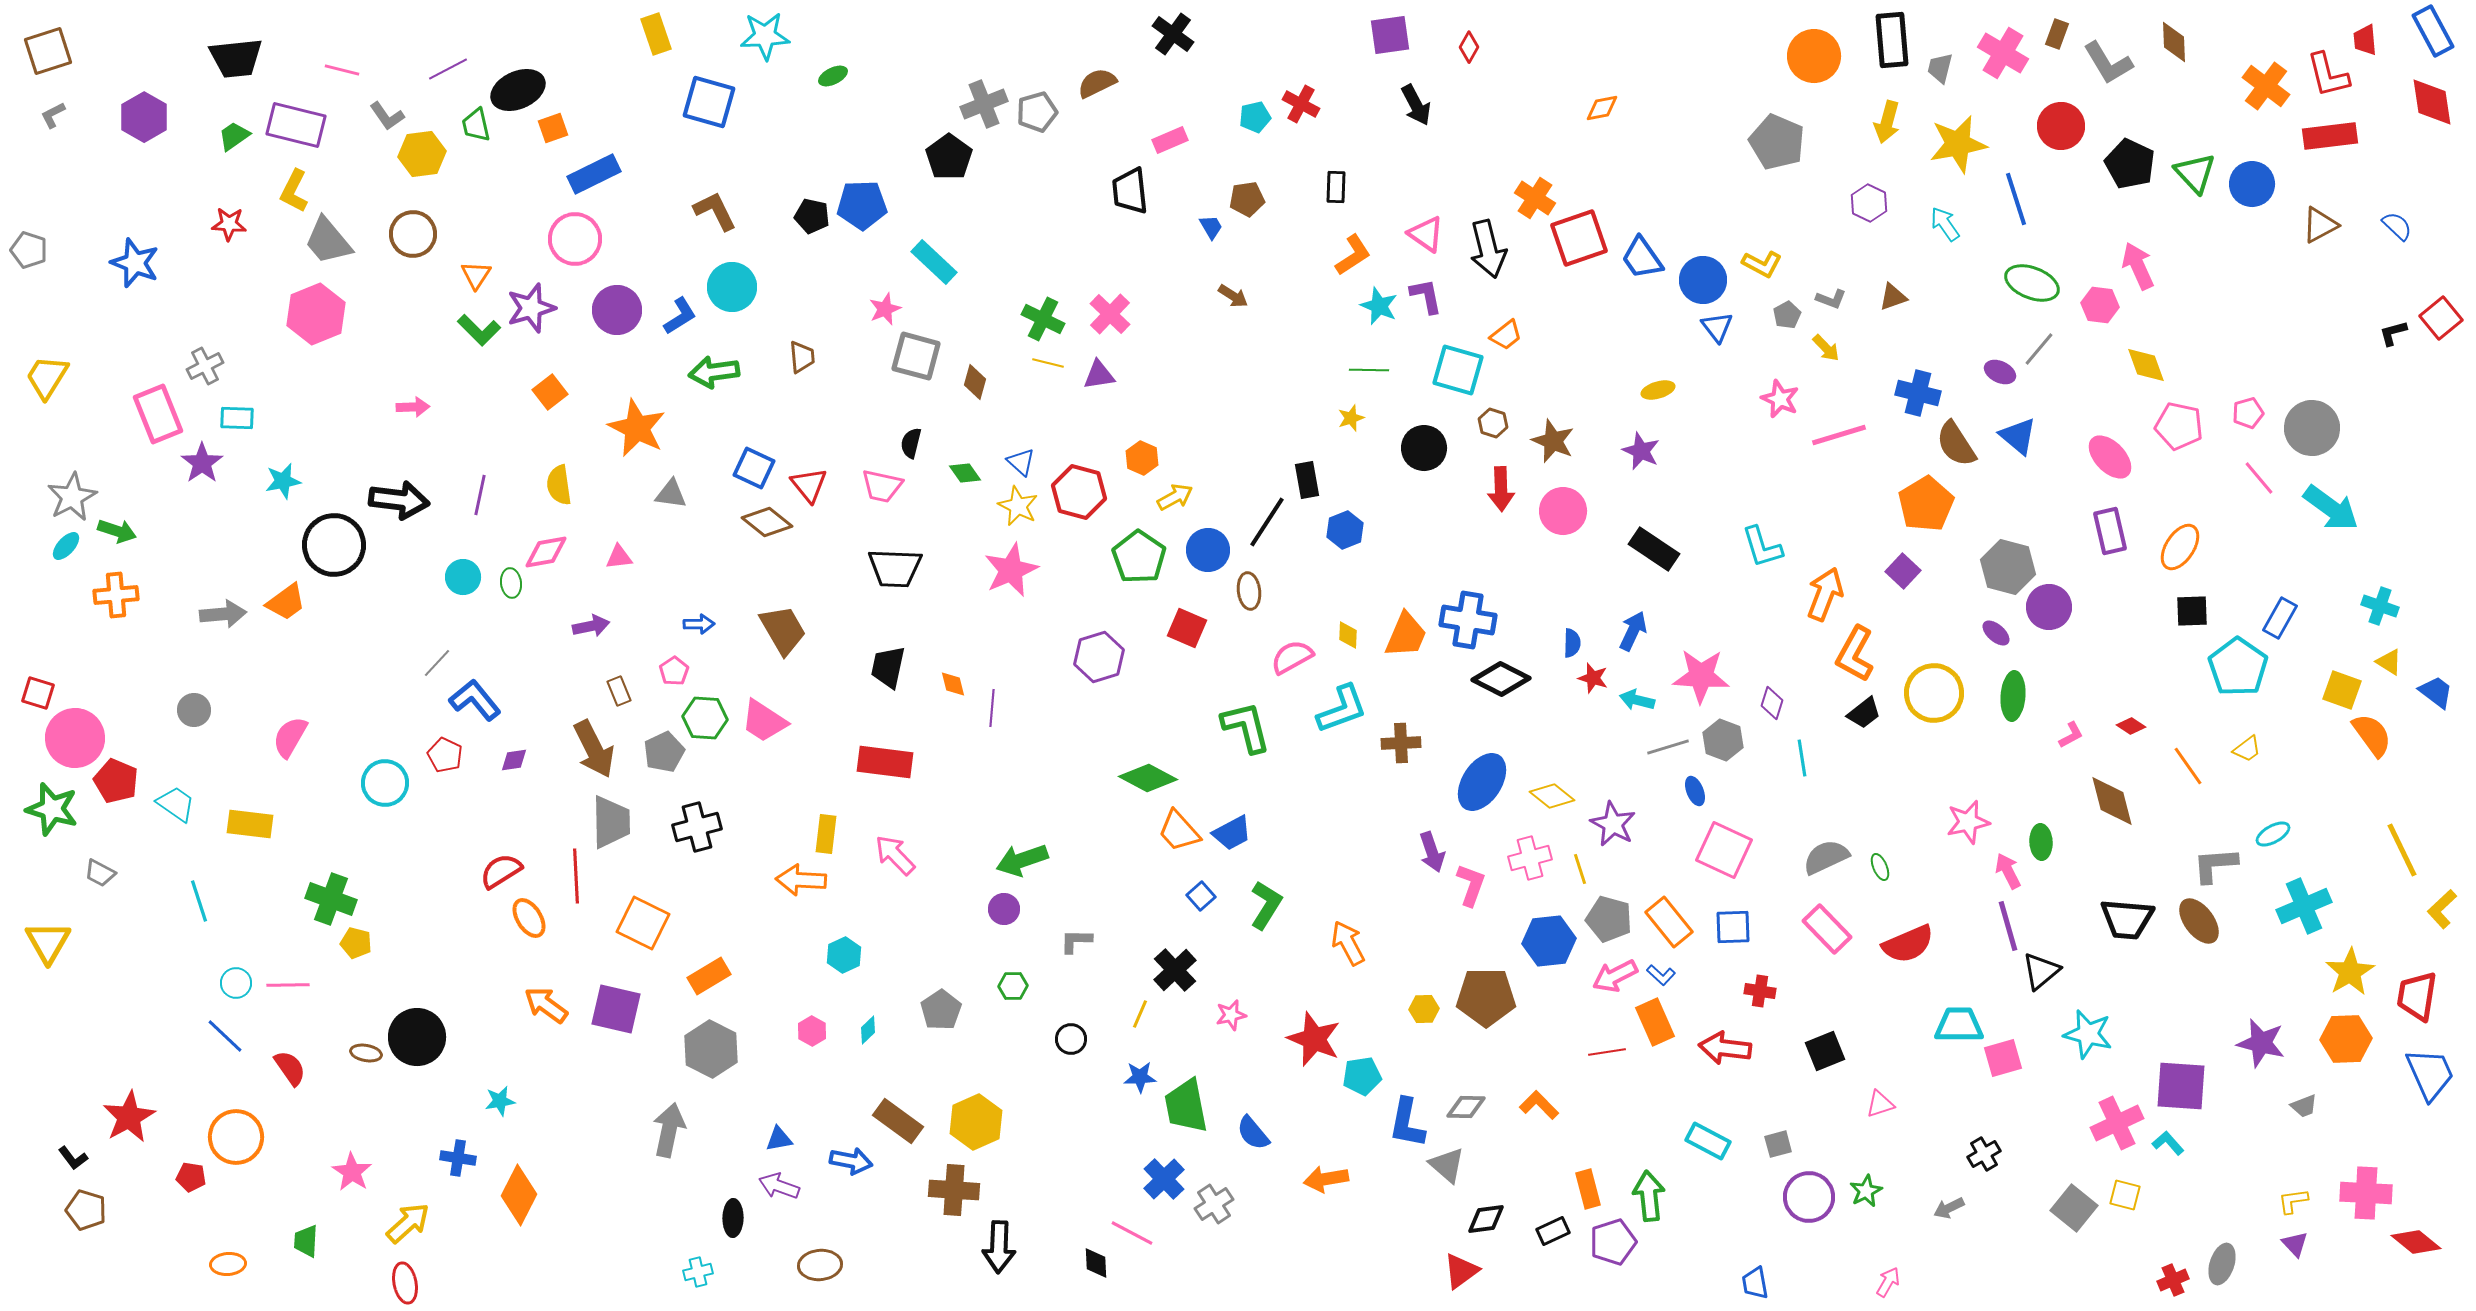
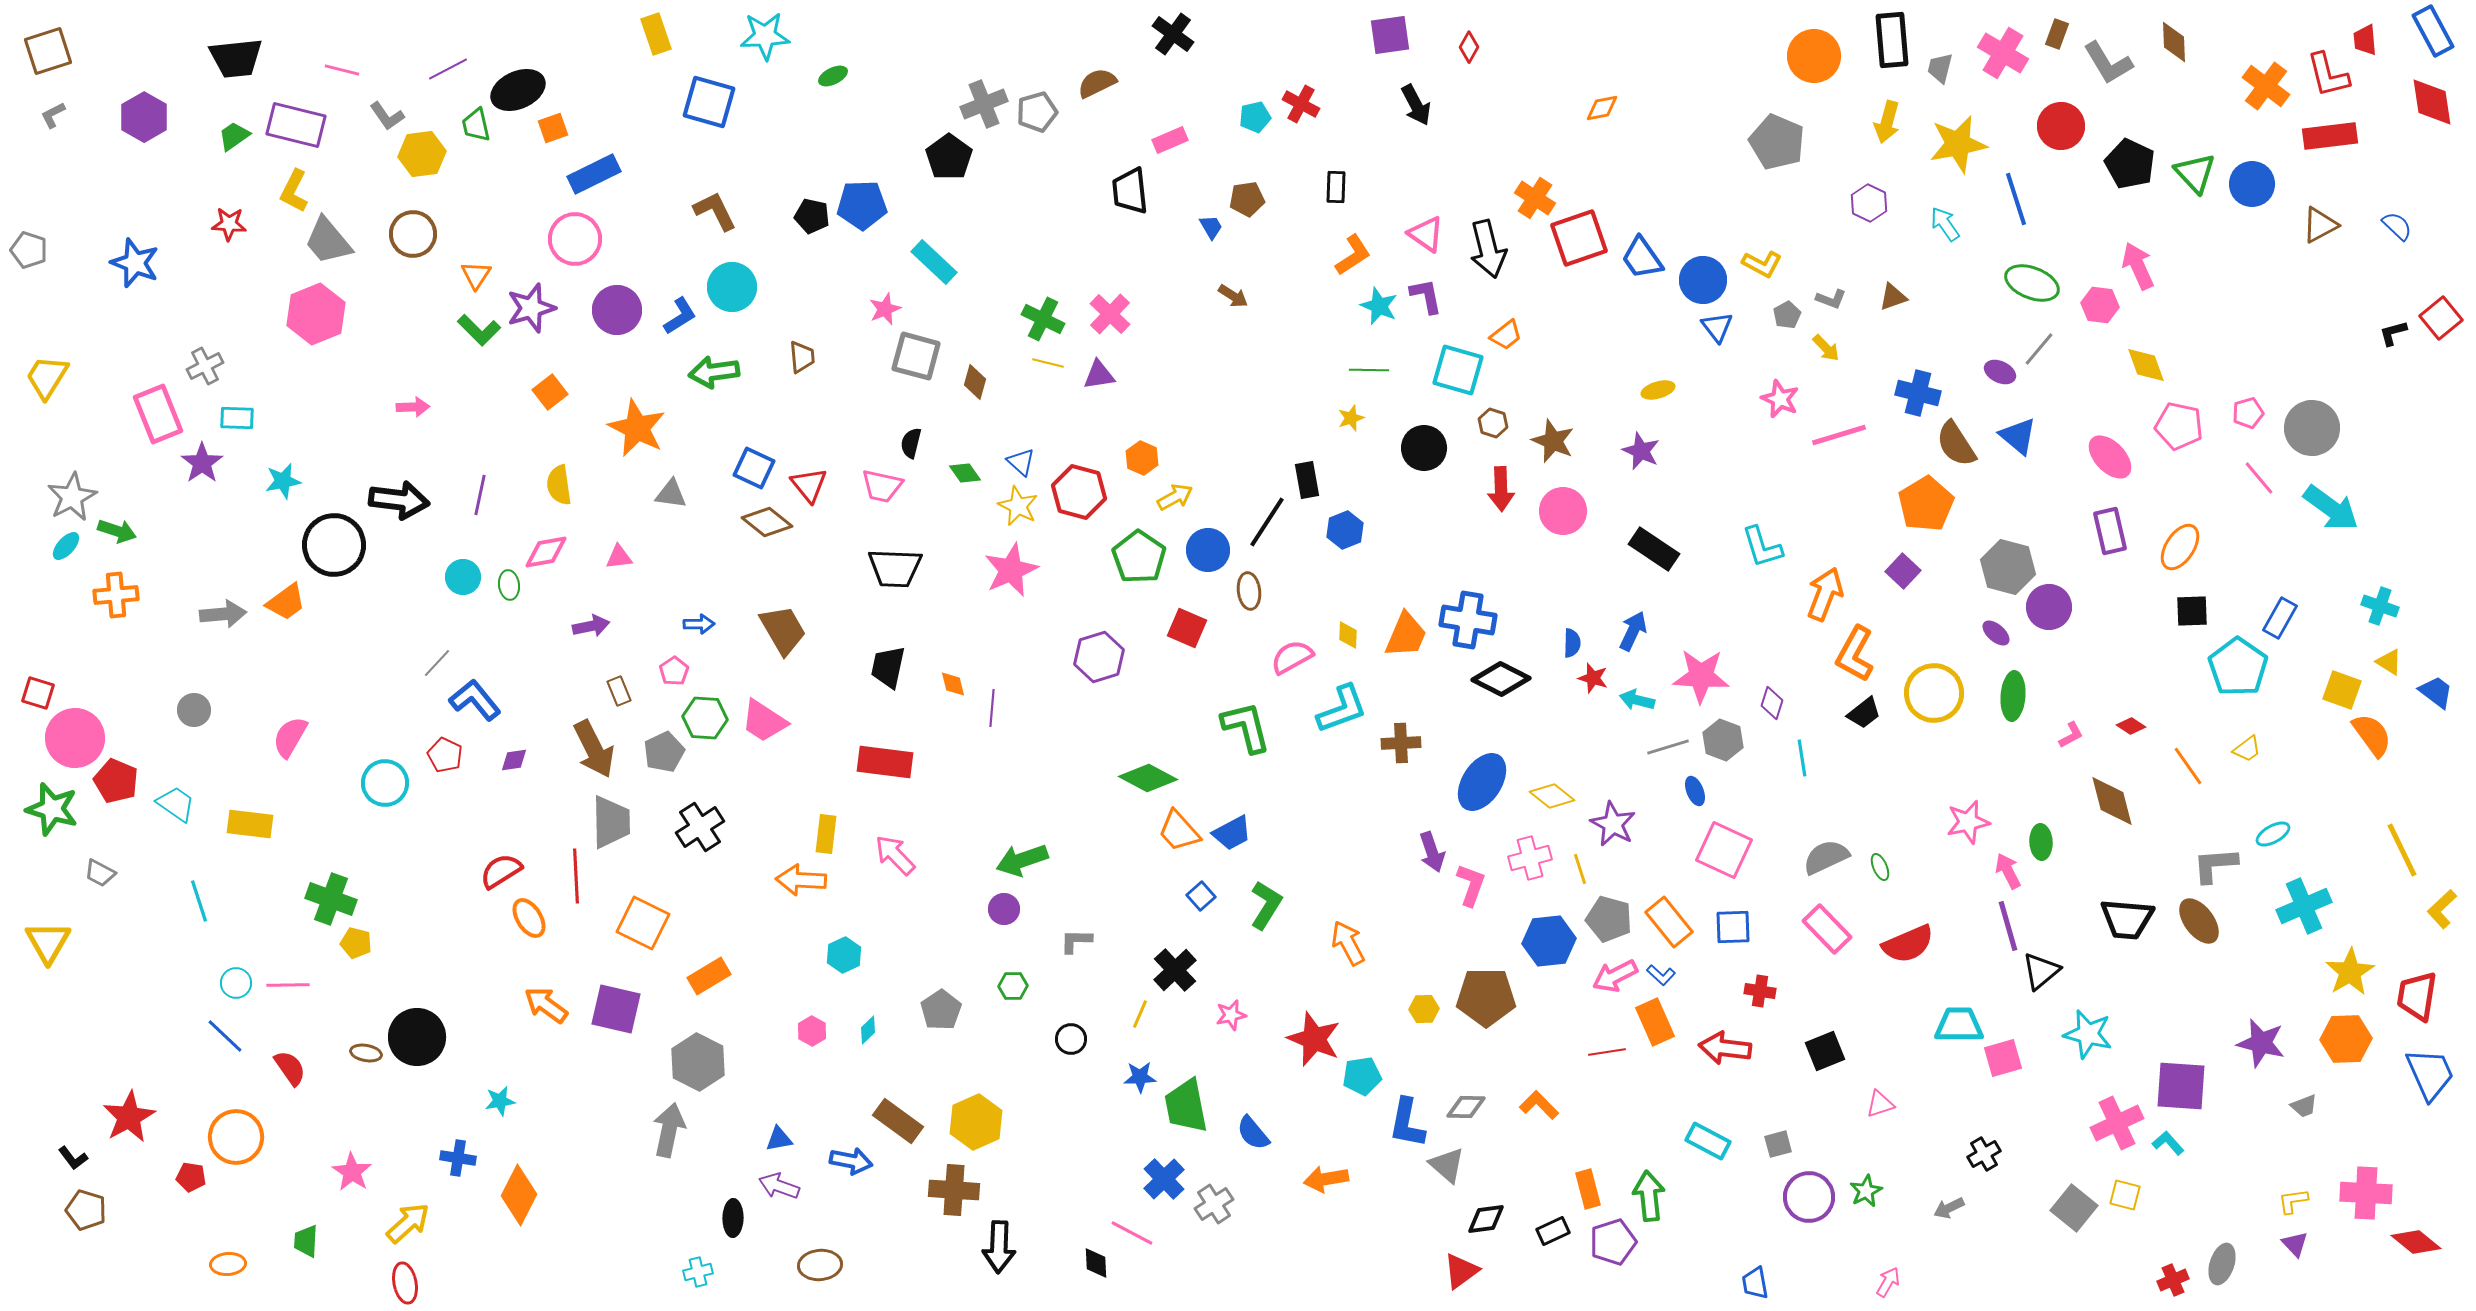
green ellipse at (511, 583): moved 2 px left, 2 px down
black cross at (697, 827): moved 3 px right; rotated 18 degrees counterclockwise
gray hexagon at (711, 1049): moved 13 px left, 13 px down
